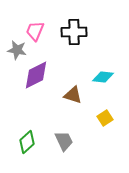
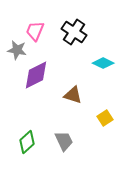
black cross: rotated 35 degrees clockwise
cyan diamond: moved 14 px up; rotated 20 degrees clockwise
